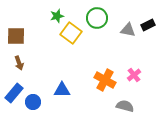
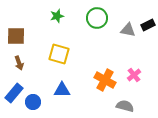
yellow square: moved 12 px left, 21 px down; rotated 20 degrees counterclockwise
